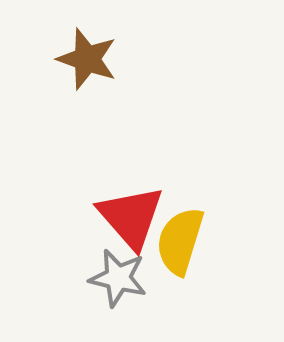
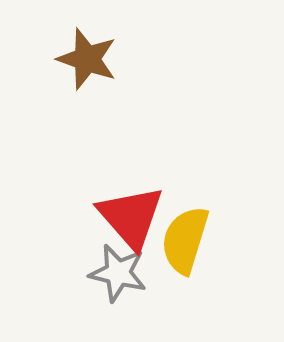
yellow semicircle: moved 5 px right, 1 px up
gray star: moved 5 px up
